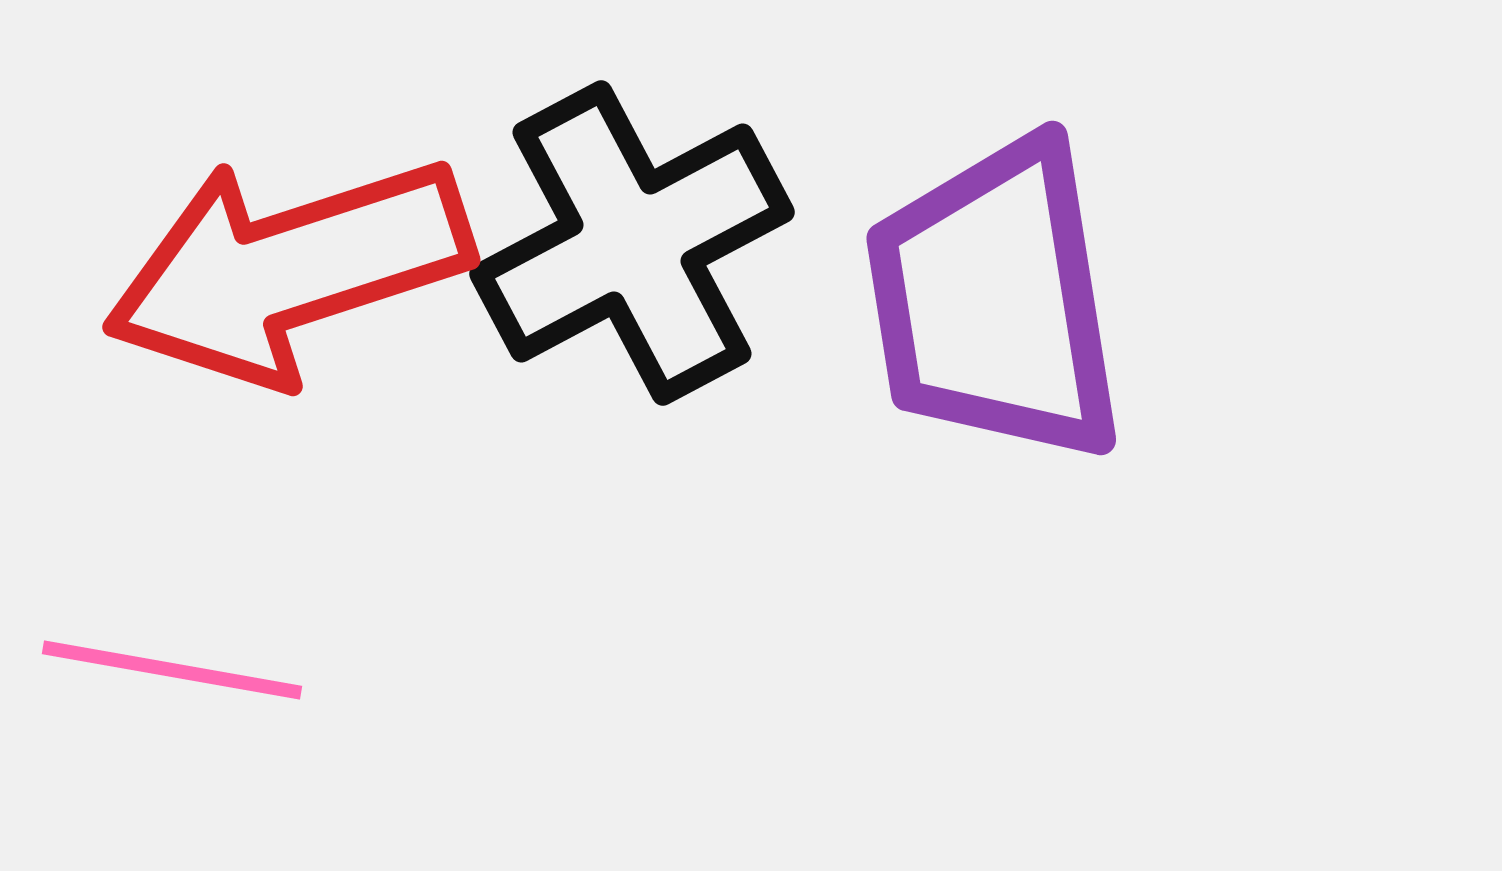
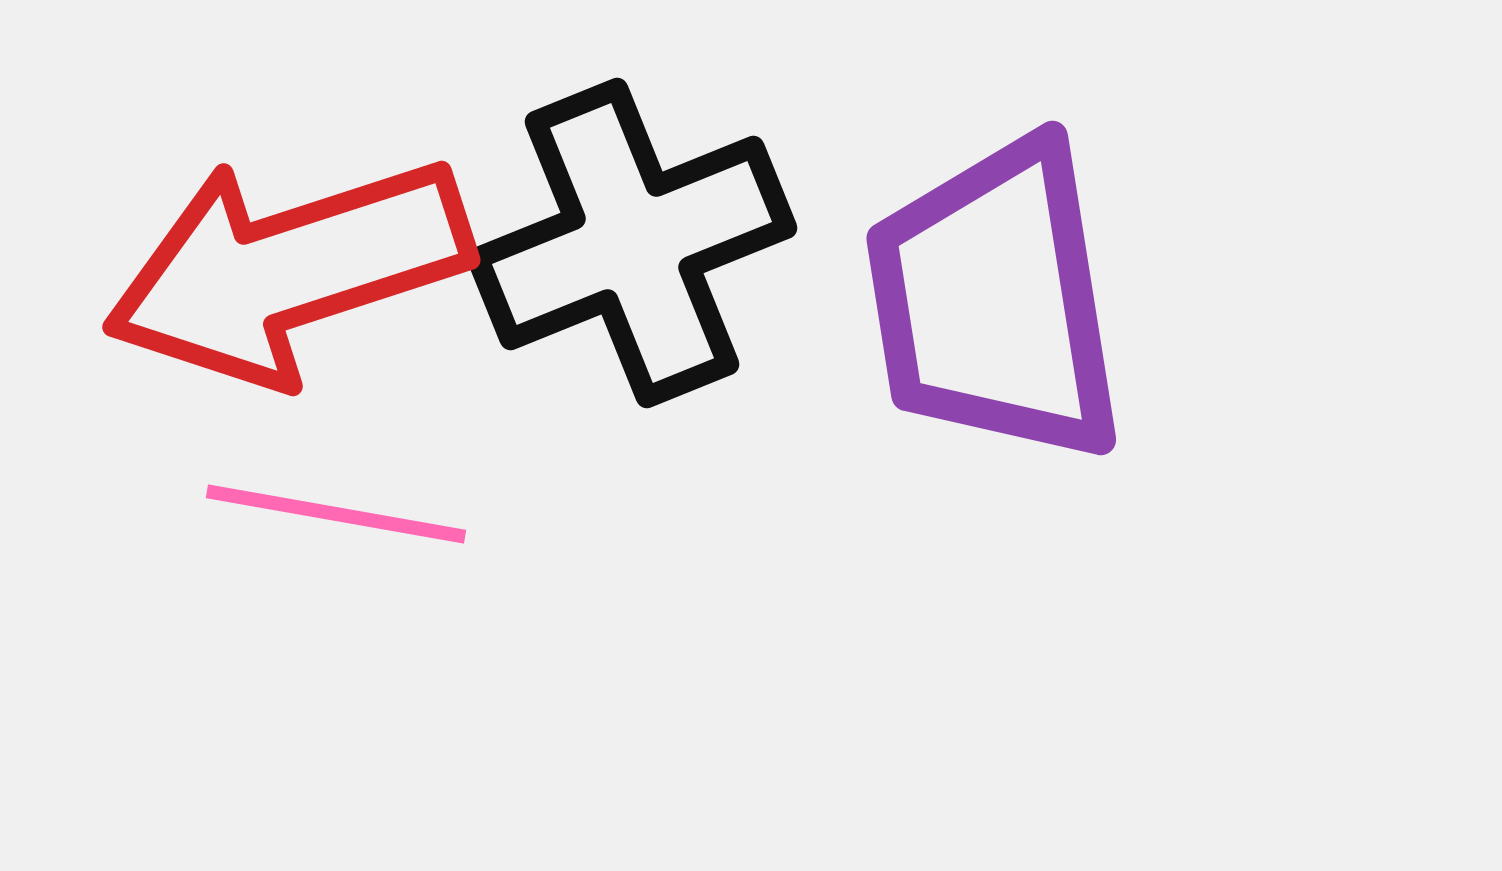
black cross: rotated 6 degrees clockwise
pink line: moved 164 px right, 156 px up
